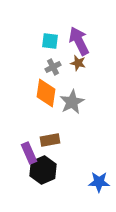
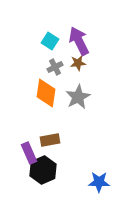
cyan square: rotated 24 degrees clockwise
brown star: rotated 21 degrees counterclockwise
gray cross: moved 2 px right
gray star: moved 6 px right, 5 px up
